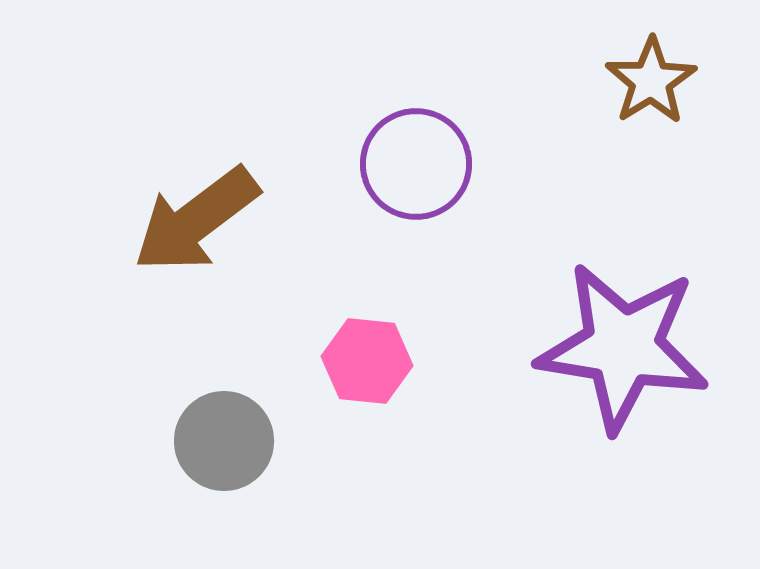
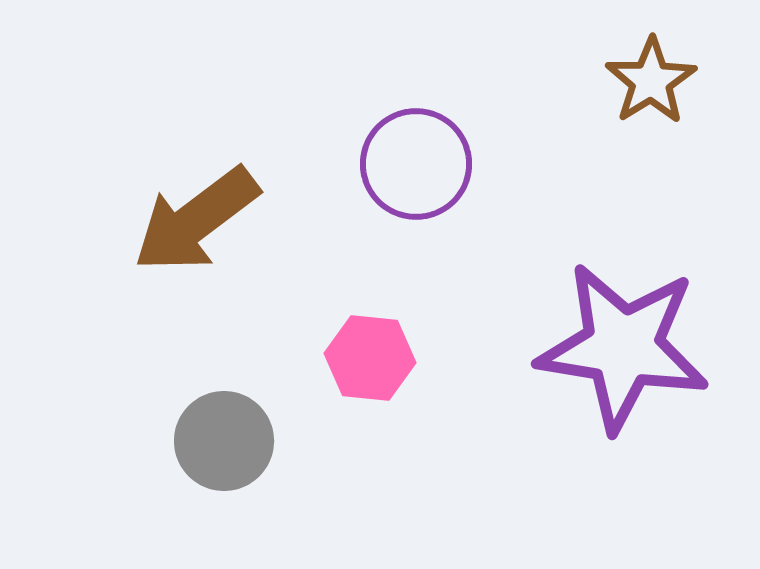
pink hexagon: moved 3 px right, 3 px up
